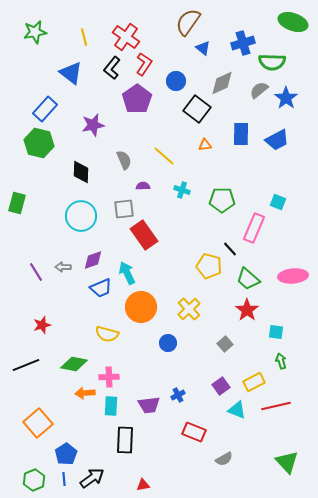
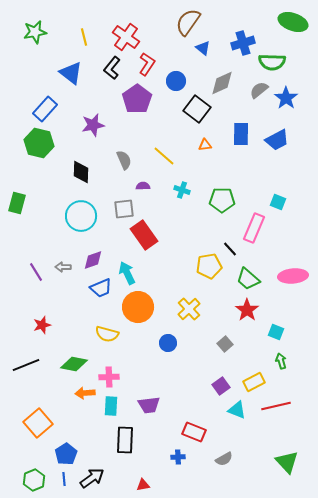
red L-shape at (144, 64): moved 3 px right
yellow pentagon at (209, 266): rotated 25 degrees counterclockwise
orange circle at (141, 307): moved 3 px left
cyan square at (276, 332): rotated 14 degrees clockwise
blue cross at (178, 395): moved 62 px down; rotated 24 degrees clockwise
